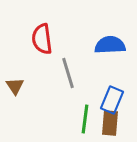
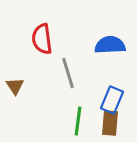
green line: moved 7 px left, 2 px down
